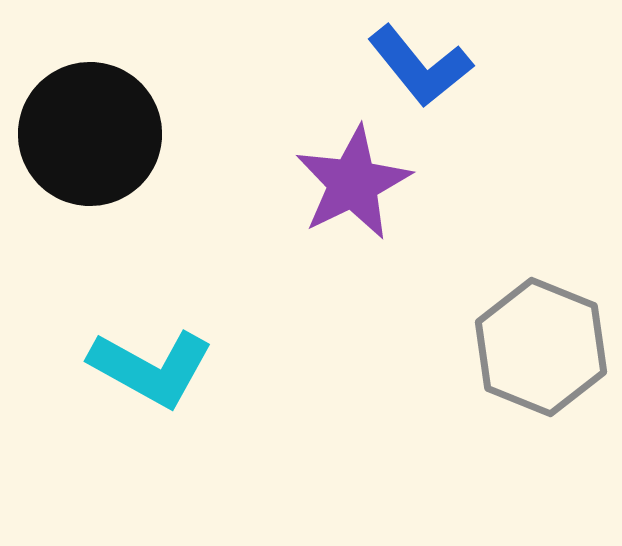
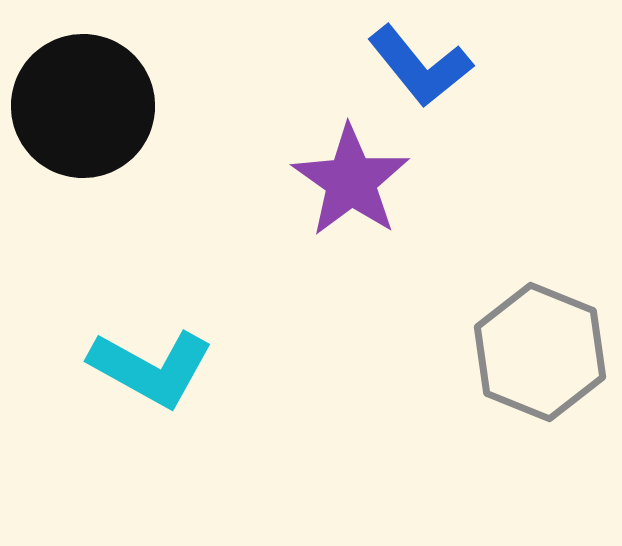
black circle: moved 7 px left, 28 px up
purple star: moved 2 px left, 2 px up; rotated 11 degrees counterclockwise
gray hexagon: moved 1 px left, 5 px down
